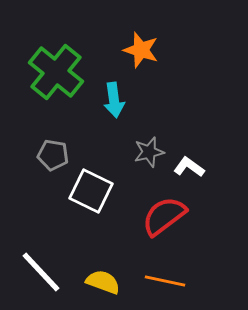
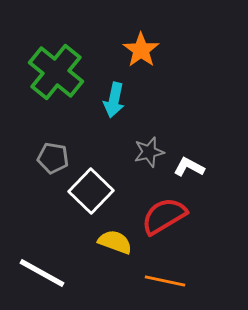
orange star: rotated 18 degrees clockwise
cyan arrow: rotated 20 degrees clockwise
gray pentagon: moved 3 px down
white L-shape: rotated 8 degrees counterclockwise
white square: rotated 18 degrees clockwise
red semicircle: rotated 6 degrees clockwise
white line: moved 1 px right, 1 px down; rotated 18 degrees counterclockwise
yellow semicircle: moved 12 px right, 40 px up
